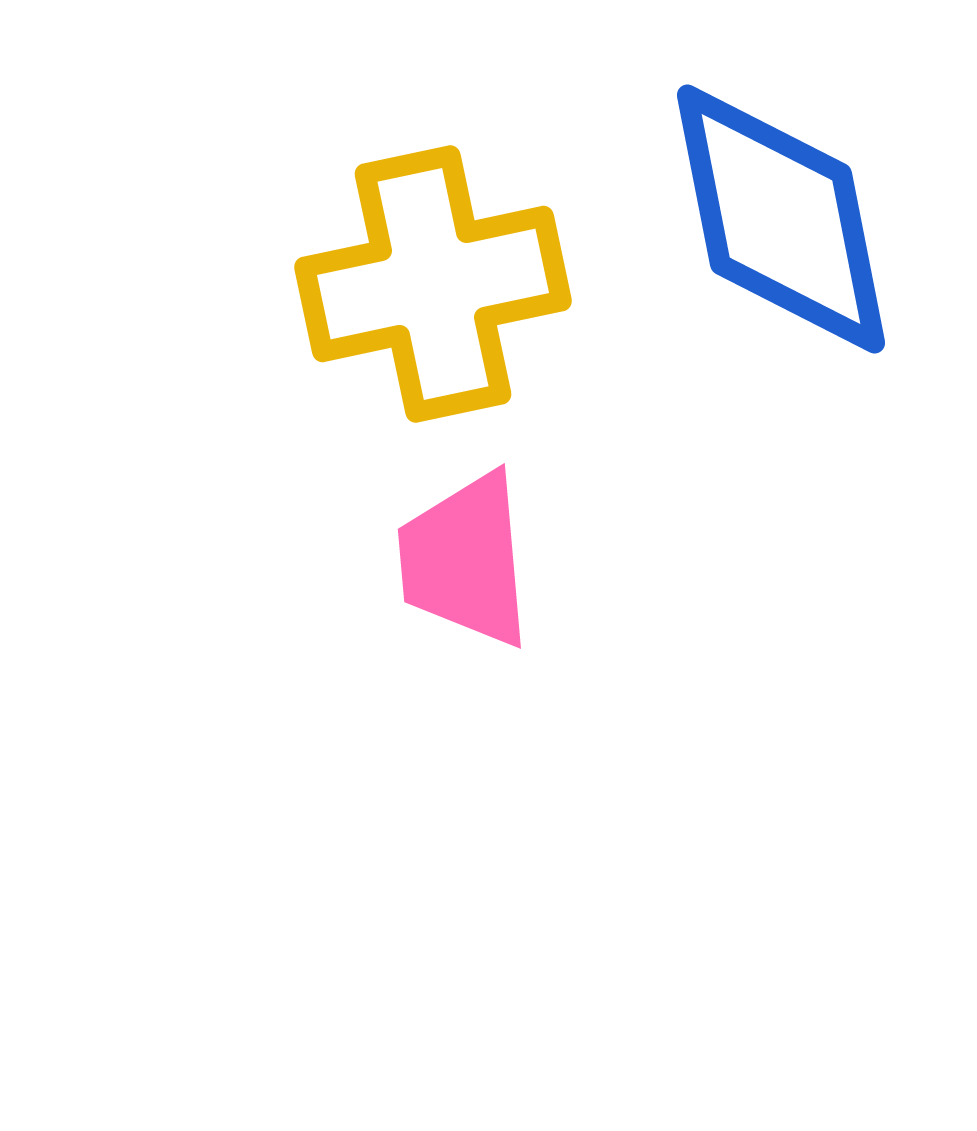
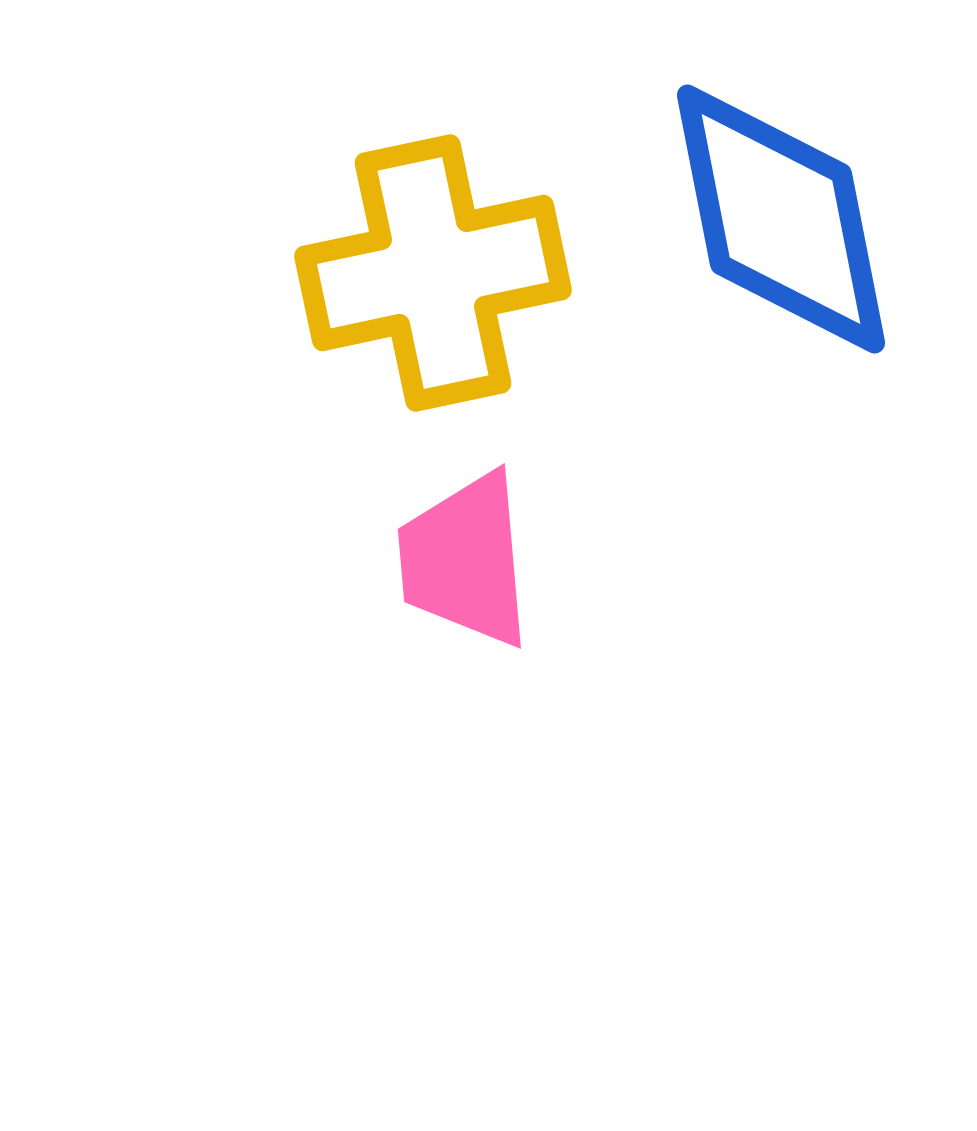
yellow cross: moved 11 px up
